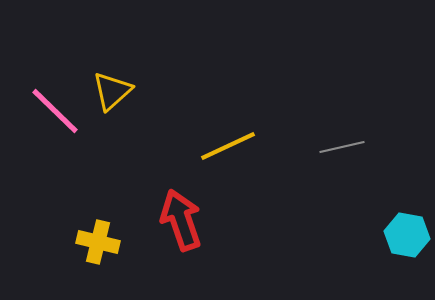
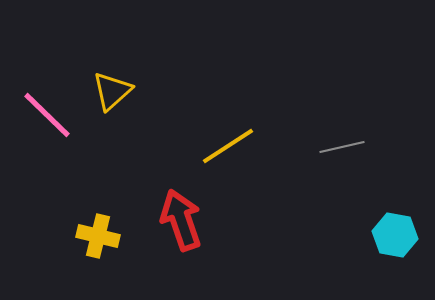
pink line: moved 8 px left, 4 px down
yellow line: rotated 8 degrees counterclockwise
cyan hexagon: moved 12 px left
yellow cross: moved 6 px up
